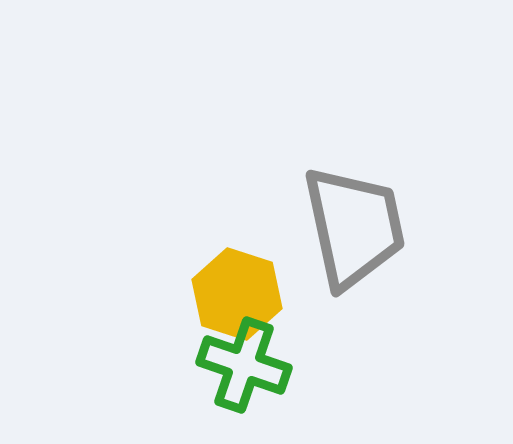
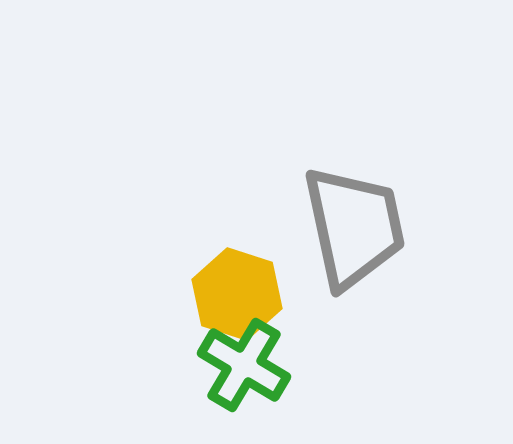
green cross: rotated 12 degrees clockwise
